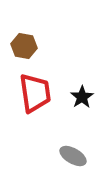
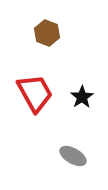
brown hexagon: moved 23 px right, 13 px up; rotated 10 degrees clockwise
red trapezoid: rotated 21 degrees counterclockwise
